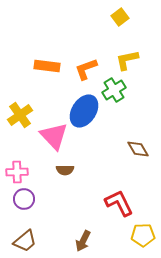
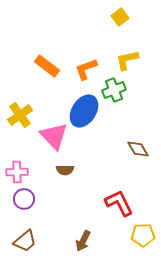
orange rectangle: rotated 30 degrees clockwise
green cross: rotated 10 degrees clockwise
